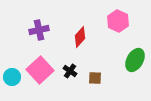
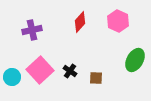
purple cross: moved 7 px left
red diamond: moved 15 px up
brown square: moved 1 px right
